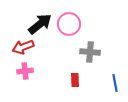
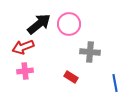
black arrow: moved 1 px left
red rectangle: moved 4 px left, 3 px up; rotated 56 degrees counterclockwise
